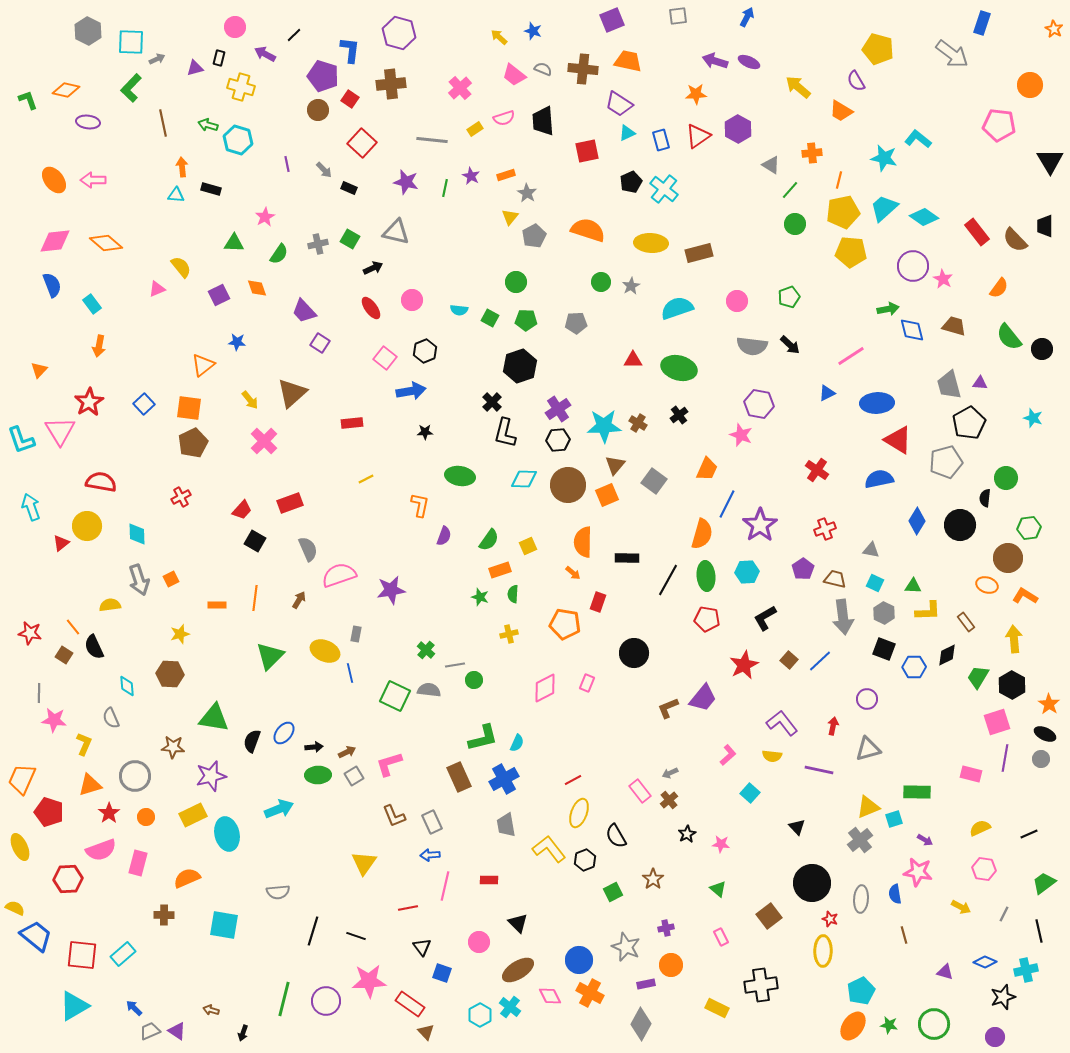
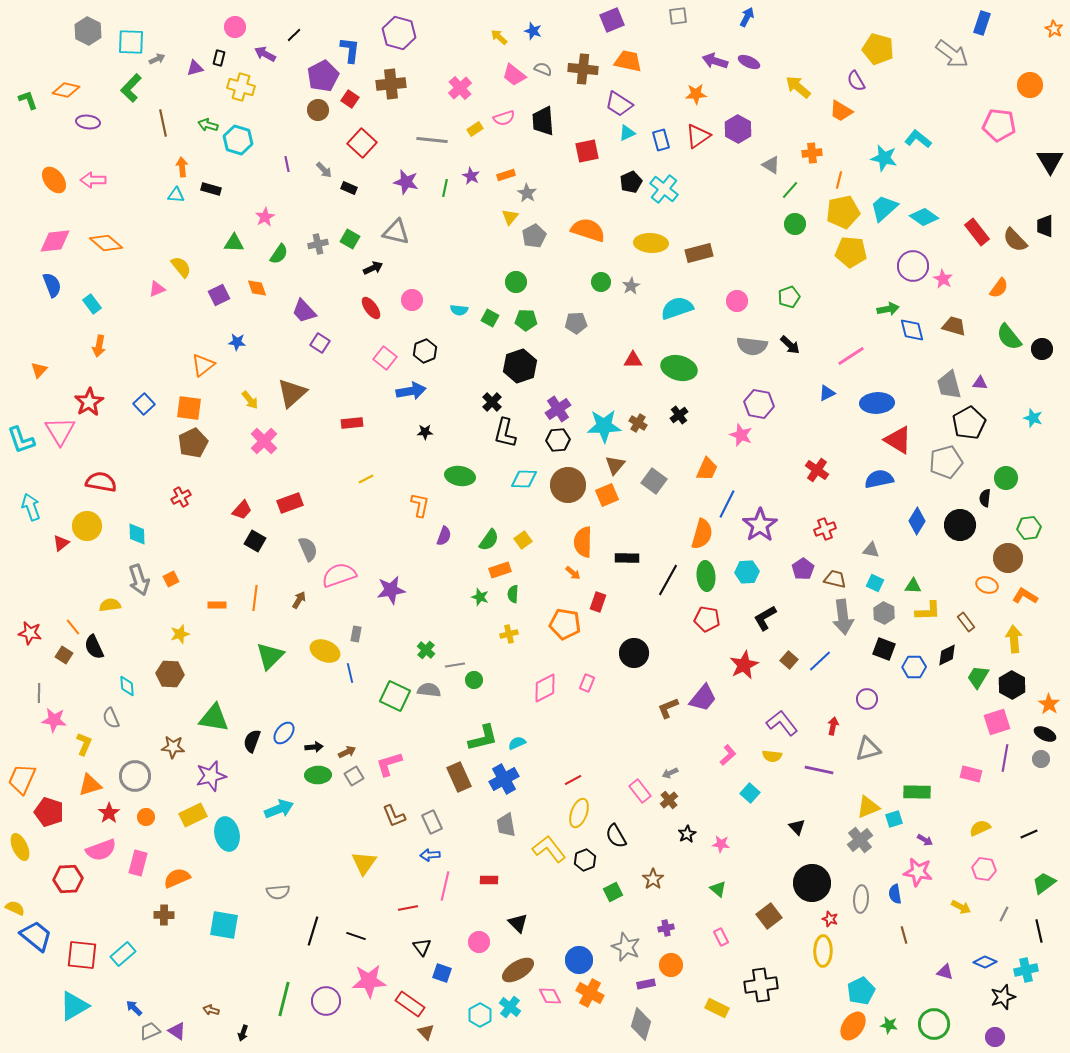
purple pentagon at (323, 76): rotated 28 degrees clockwise
yellow square at (528, 546): moved 5 px left, 6 px up; rotated 12 degrees counterclockwise
cyan semicircle at (517, 743): rotated 138 degrees counterclockwise
orange semicircle at (187, 878): moved 10 px left
gray diamond at (641, 1024): rotated 12 degrees counterclockwise
